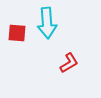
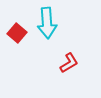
red square: rotated 36 degrees clockwise
